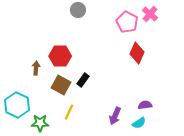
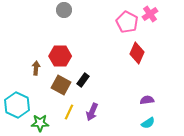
gray circle: moved 14 px left
pink cross: rotated 14 degrees clockwise
purple semicircle: moved 2 px right, 5 px up
purple arrow: moved 23 px left, 4 px up
cyan semicircle: moved 9 px right
